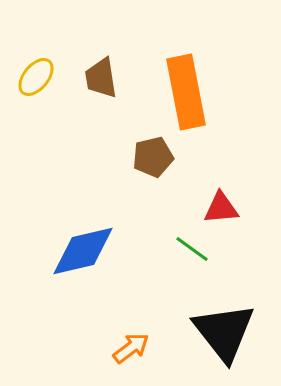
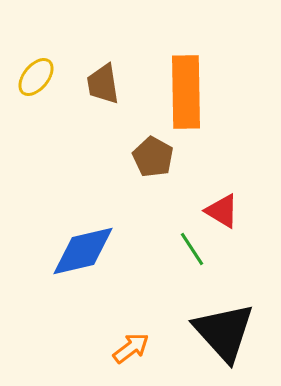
brown trapezoid: moved 2 px right, 6 px down
orange rectangle: rotated 10 degrees clockwise
brown pentagon: rotated 30 degrees counterclockwise
red triangle: moved 1 px right, 3 px down; rotated 36 degrees clockwise
green line: rotated 21 degrees clockwise
black triangle: rotated 4 degrees counterclockwise
